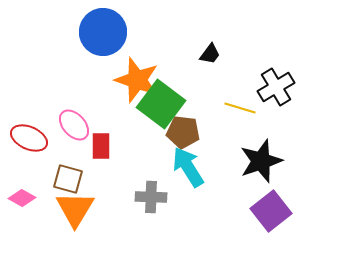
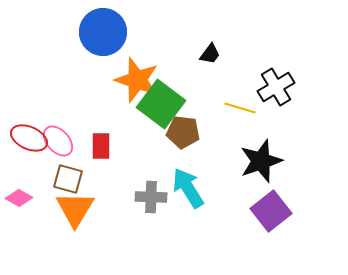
pink ellipse: moved 16 px left, 16 px down
cyan arrow: moved 21 px down
pink diamond: moved 3 px left
